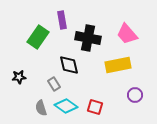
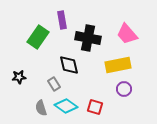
purple circle: moved 11 px left, 6 px up
